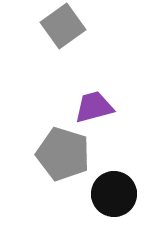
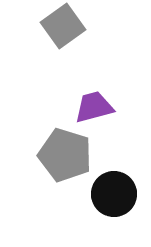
gray pentagon: moved 2 px right, 1 px down
